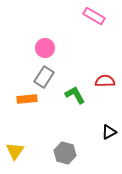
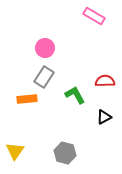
black triangle: moved 5 px left, 15 px up
